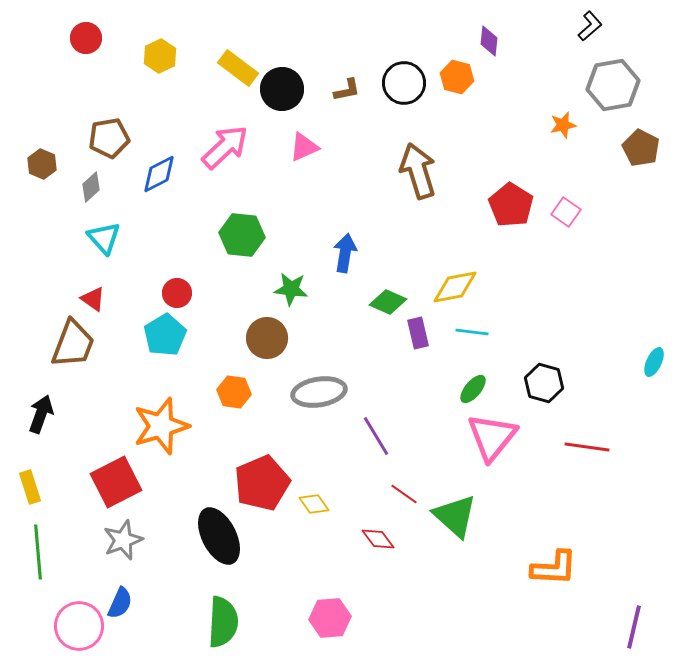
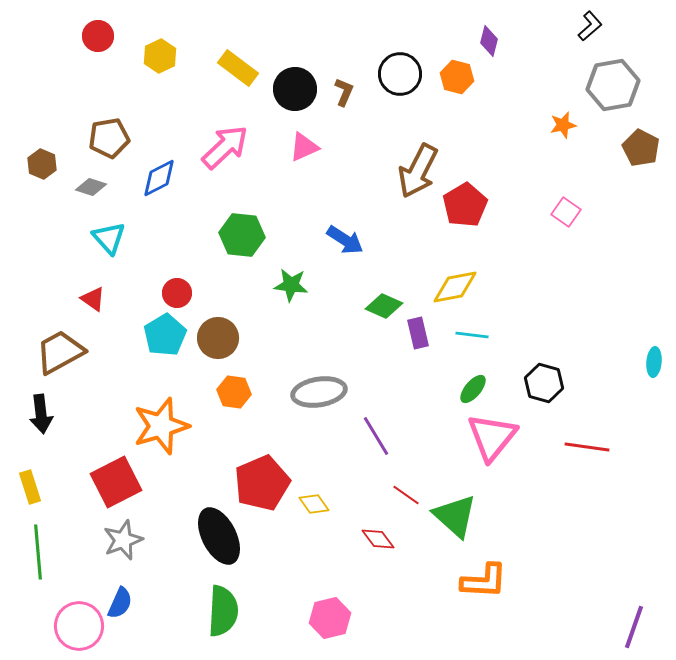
red circle at (86, 38): moved 12 px right, 2 px up
purple diamond at (489, 41): rotated 8 degrees clockwise
black circle at (404, 83): moved 4 px left, 9 px up
black circle at (282, 89): moved 13 px right
brown L-shape at (347, 90): moved 3 px left, 2 px down; rotated 56 degrees counterclockwise
brown arrow at (418, 171): rotated 136 degrees counterclockwise
blue diamond at (159, 174): moved 4 px down
gray diamond at (91, 187): rotated 60 degrees clockwise
red pentagon at (511, 205): moved 46 px left; rotated 9 degrees clockwise
cyan triangle at (104, 238): moved 5 px right
blue arrow at (345, 253): moved 13 px up; rotated 114 degrees clockwise
green star at (291, 289): moved 4 px up
green diamond at (388, 302): moved 4 px left, 4 px down
cyan line at (472, 332): moved 3 px down
brown circle at (267, 338): moved 49 px left
brown trapezoid at (73, 344): moved 13 px left, 8 px down; rotated 140 degrees counterclockwise
cyan ellipse at (654, 362): rotated 20 degrees counterclockwise
black arrow at (41, 414): rotated 153 degrees clockwise
red line at (404, 494): moved 2 px right, 1 px down
orange L-shape at (554, 568): moved 70 px left, 13 px down
pink hexagon at (330, 618): rotated 9 degrees counterclockwise
green semicircle at (223, 622): moved 11 px up
purple line at (634, 627): rotated 6 degrees clockwise
